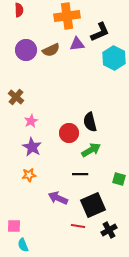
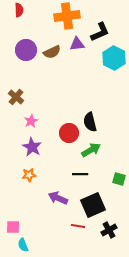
brown semicircle: moved 1 px right, 2 px down
pink square: moved 1 px left, 1 px down
